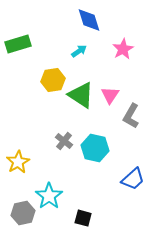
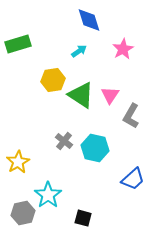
cyan star: moved 1 px left, 1 px up
